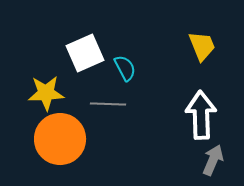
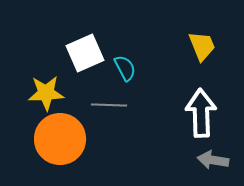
gray line: moved 1 px right, 1 px down
white arrow: moved 2 px up
gray arrow: rotated 104 degrees counterclockwise
